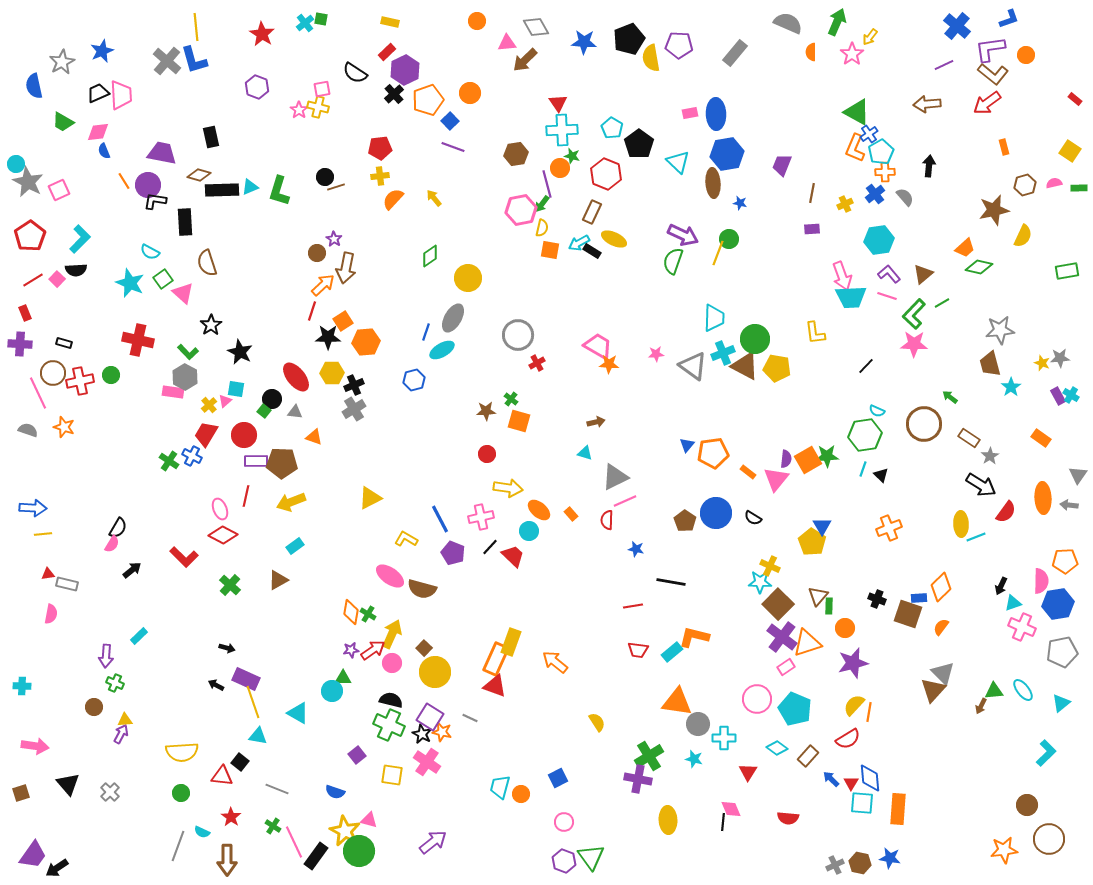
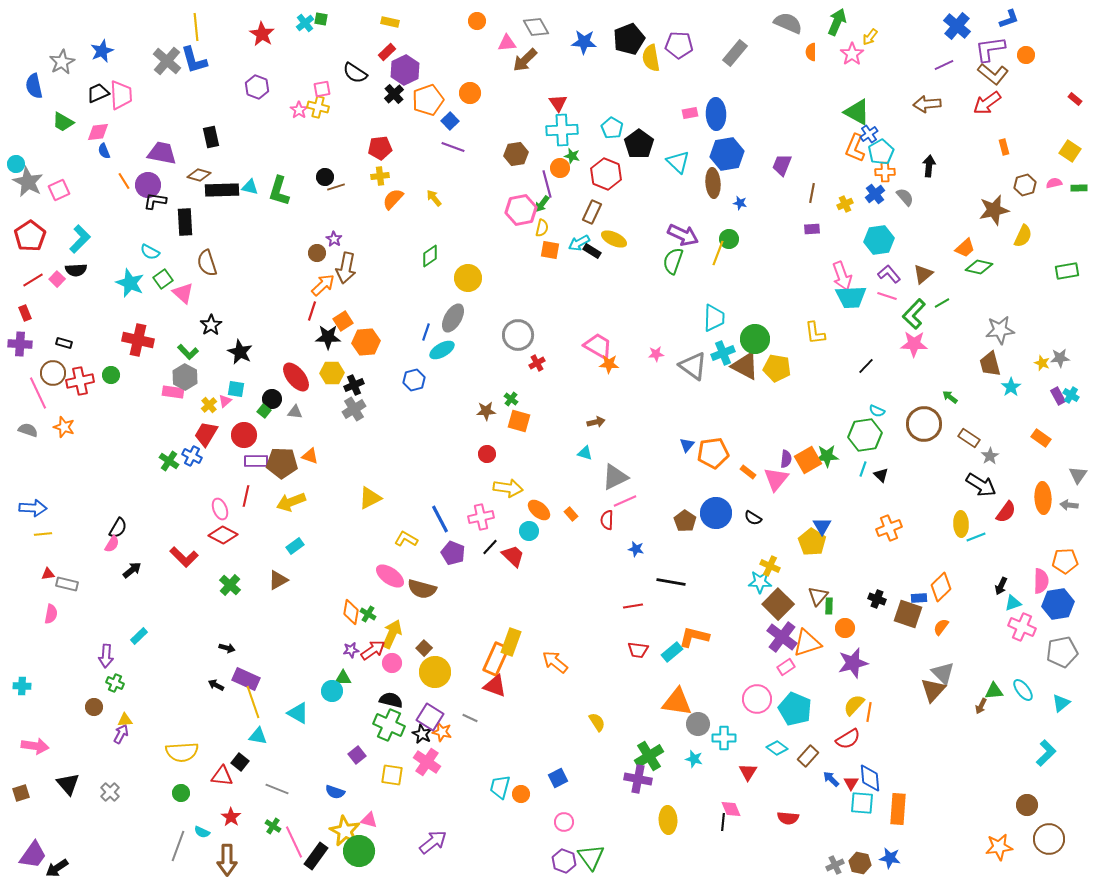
cyan triangle at (250, 187): rotated 36 degrees clockwise
orange triangle at (314, 437): moved 4 px left, 19 px down
orange star at (1004, 850): moved 5 px left, 3 px up
